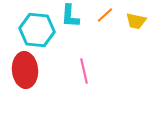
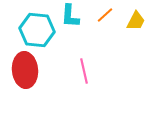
yellow trapezoid: rotated 75 degrees counterclockwise
